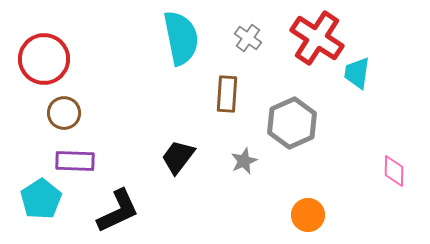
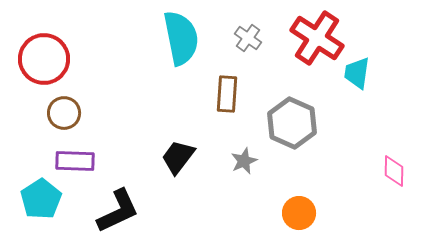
gray hexagon: rotated 12 degrees counterclockwise
orange circle: moved 9 px left, 2 px up
